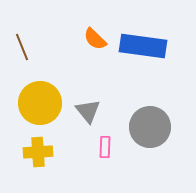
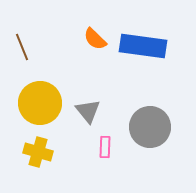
yellow cross: rotated 20 degrees clockwise
